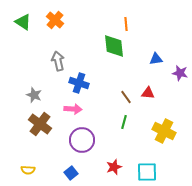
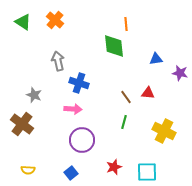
brown cross: moved 18 px left
